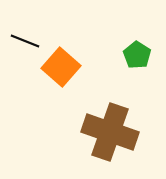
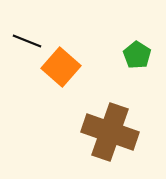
black line: moved 2 px right
